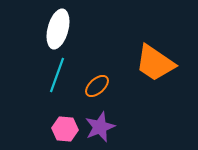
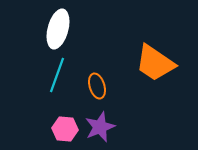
orange ellipse: rotated 65 degrees counterclockwise
